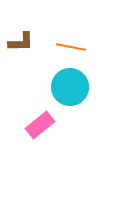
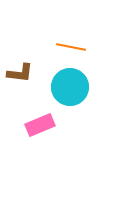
brown L-shape: moved 1 px left, 31 px down; rotated 8 degrees clockwise
pink rectangle: rotated 16 degrees clockwise
